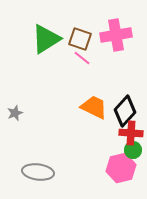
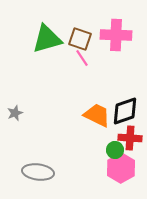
pink cross: rotated 12 degrees clockwise
green triangle: moved 1 px right; rotated 16 degrees clockwise
pink line: rotated 18 degrees clockwise
orange trapezoid: moved 3 px right, 8 px down
black diamond: rotated 28 degrees clockwise
red cross: moved 1 px left, 5 px down
green circle: moved 18 px left
pink hexagon: rotated 16 degrees counterclockwise
